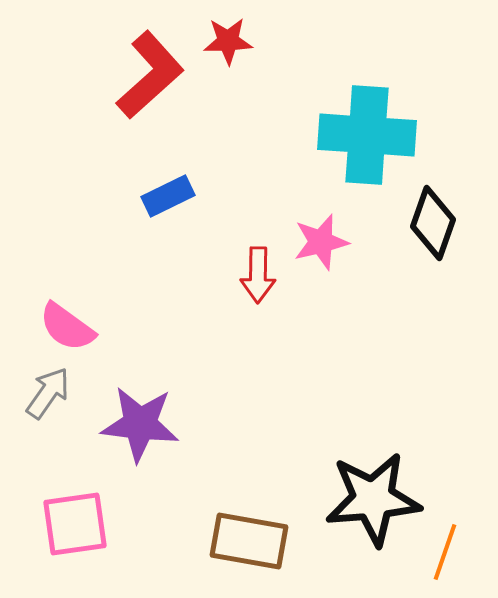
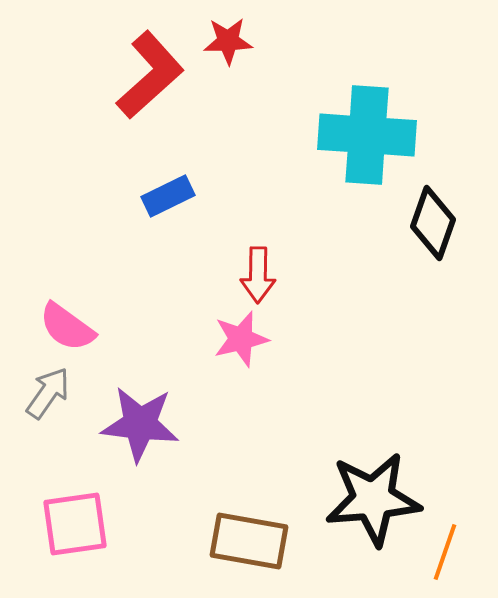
pink star: moved 80 px left, 97 px down
